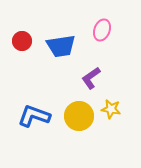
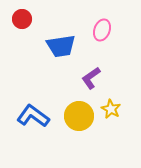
red circle: moved 22 px up
yellow star: rotated 18 degrees clockwise
blue L-shape: moved 1 px left; rotated 16 degrees clockwise
